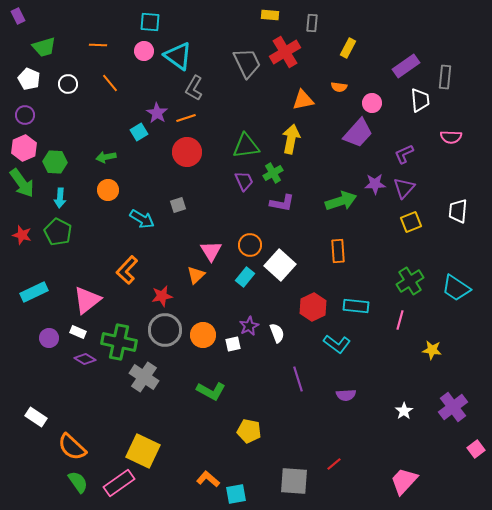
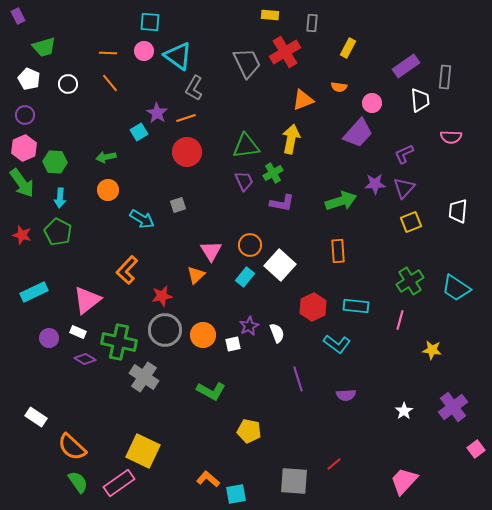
orange line at (98, 45): moved 10 px right, 8 px down
orange triangle at (303, 100): rotated 10 degrees counterclockwise
